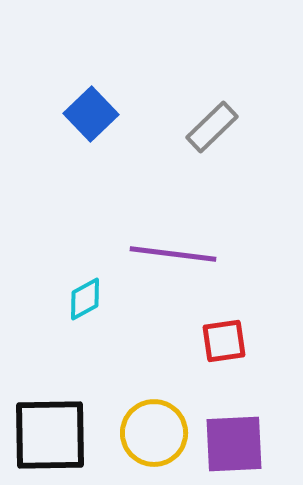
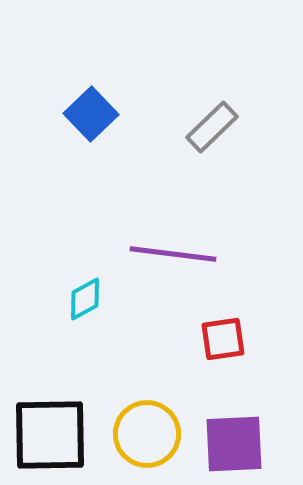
red square: moved 1 px left, 2 px up
yellow circle: moved 7 px left, 1 px down
